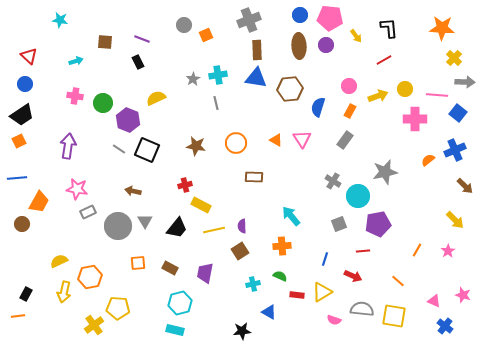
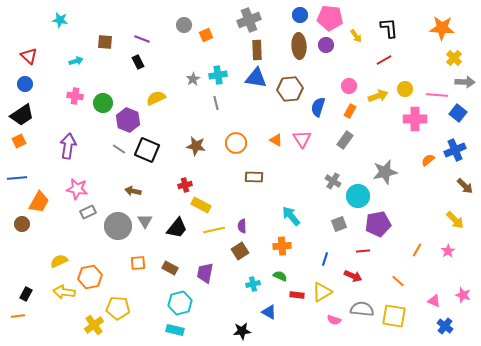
yellow arrow at (64, 292): rotated 85 degrees clockwise
